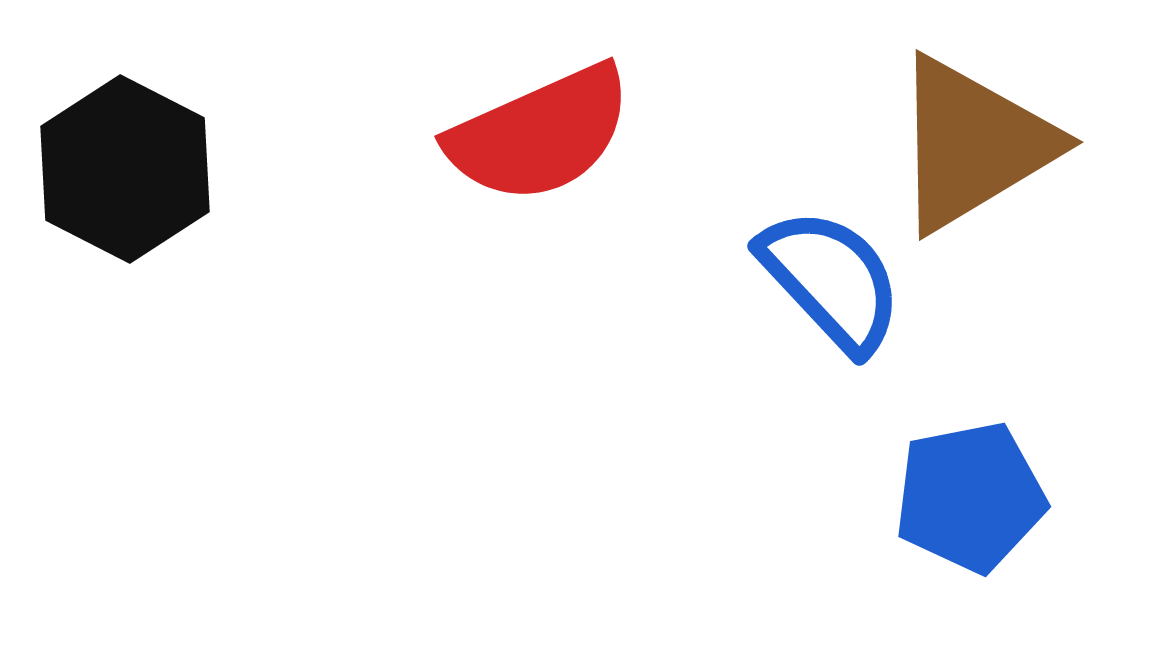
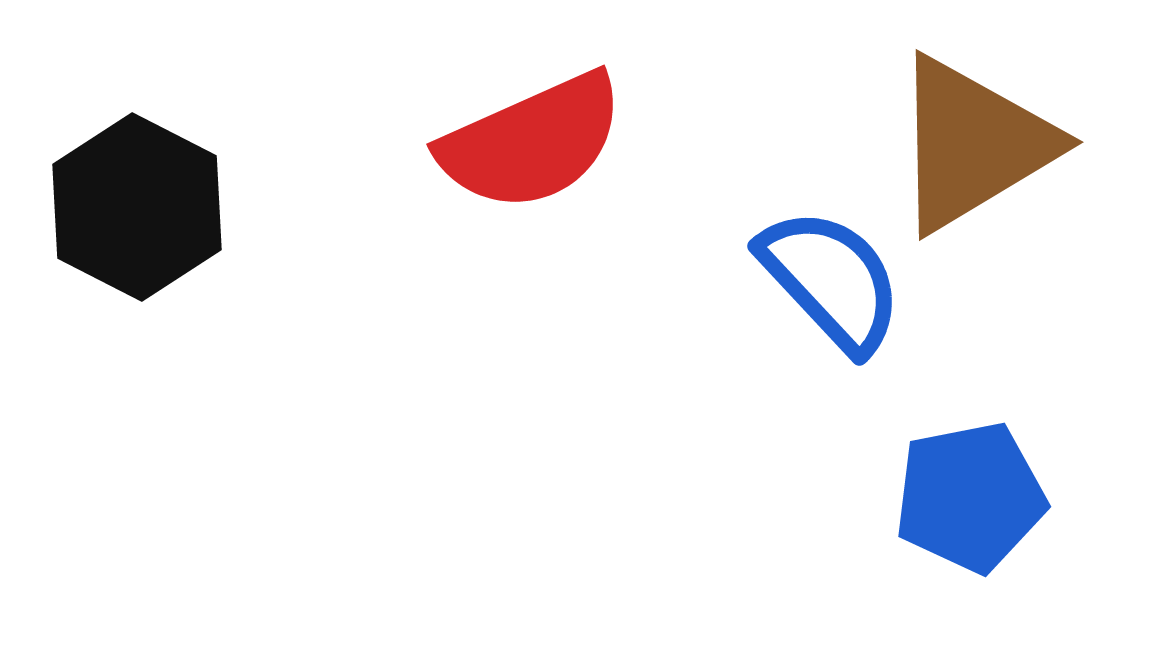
red semicircle: moved 8 px left, 8 px down
black hexagon: moved 12 px right, 38 px down
